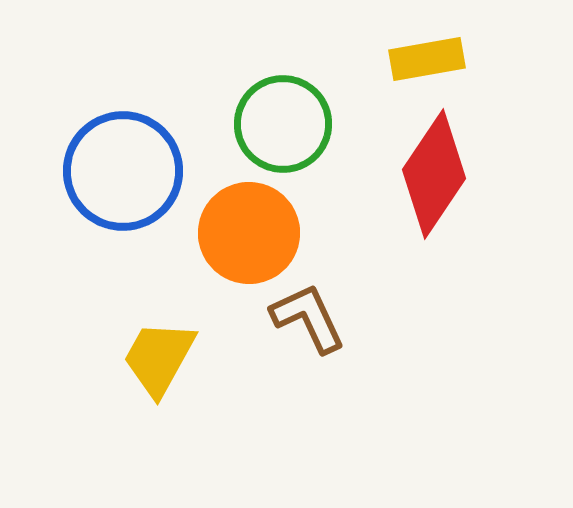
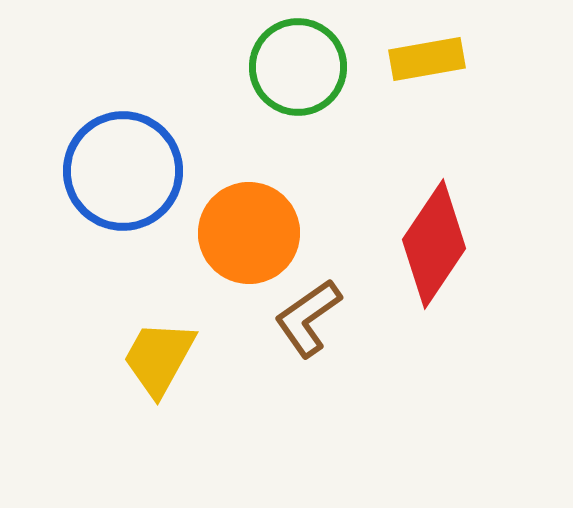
green circle: moved 15 px right, 57 px up
red diamond: moved 70 px down
brown L-shape: rotated 100 degrees counterclockwise
